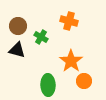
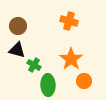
green cross: moved 7 px left, 28 px down
orange star: moved 2 px up
